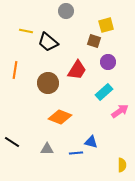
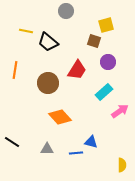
orange diamond: rotated 25 degrees clockwise
